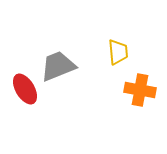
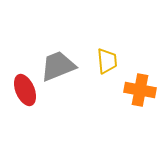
yellow trapezoid: moved 11 px left, 9 px down
red ellipse: moved 1 px down; rotated 8 degrees clockwise
